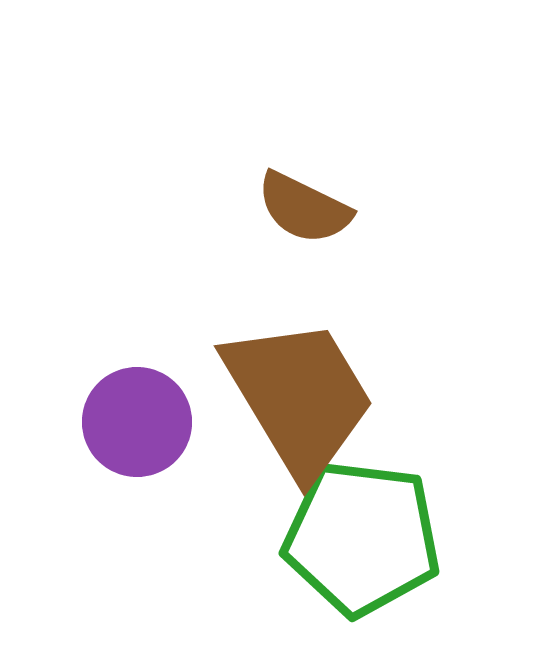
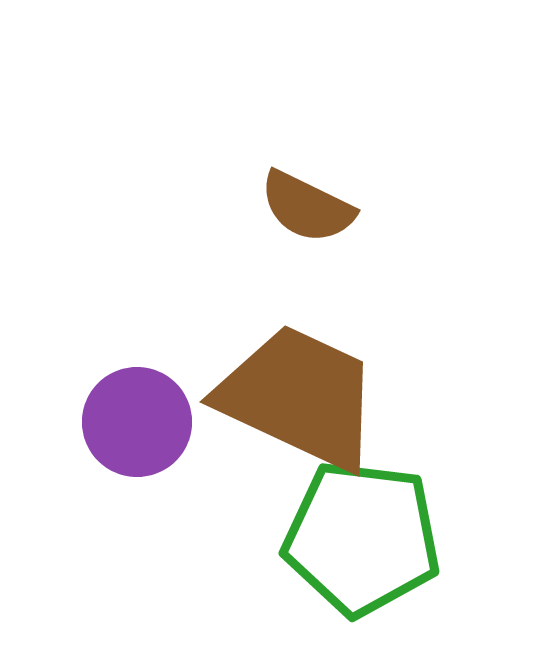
brown semicircle: moved 3 px right, 1 px up
brown trapezoid: rotated 34 degrees counterclockwise
